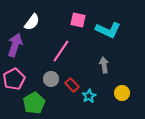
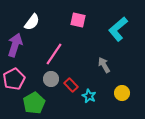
cyan L-shape: moved 10 px right, 1 px up; rotated 115 degrees clockwise
pink line: moved 7 px left, 3 px down
gray arrow: rotated 21 degrees counterclockwise
red rectangle: moved 1 px left
cyan star: rotated 16 degrees counterclockwise
